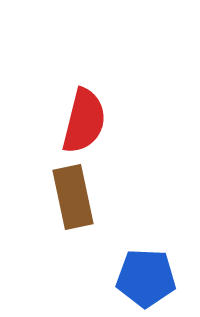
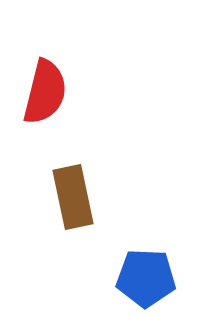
red semicircle: moved 39 px left, 29 px up
